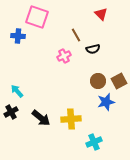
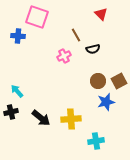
black cross: rotated 16 degrees clockwise
cyan cross: moved 2 px right, 1 px up; rotated 14 degrees clockwise
